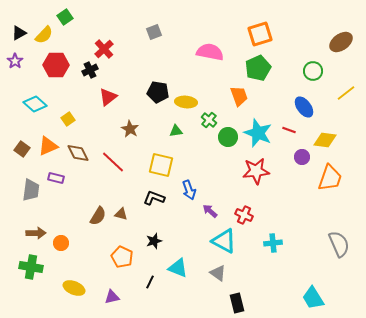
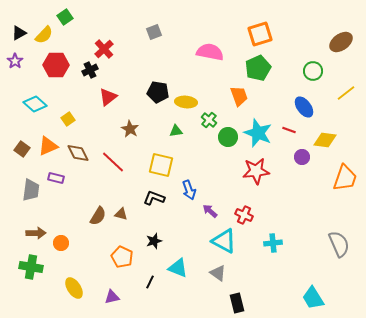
orange trapezoid at (330, 178): moved 15 px right
yellow ellipse at (74, 288): rotated 35 degrees clockwise
